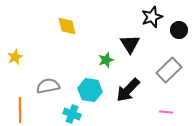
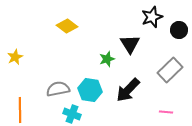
yellow diamond: rotated 40 degrees counterclockwise
green star: moved 1 px right, 1 px up
gray rectangle: moved 1 px right
gray semicircle: moved 10 px right, 3 px down
